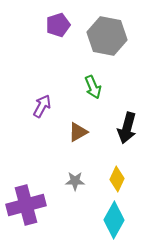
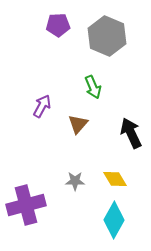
purple pentagon: rotated 15 degrees clockwise
gray hexagon: rotated 12 degrees clockwise
black arrow: moved 4 px right, 5 px down; rotated 140 degrees clockwise
brown triangle: moved 8 px up; rotated 20 degrees counterclockwise
yellow diamond: moved 2 px left; rotated 55 degrees counterclockwise
